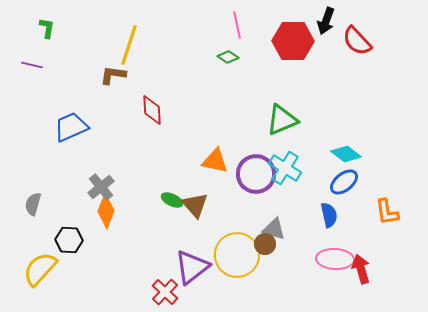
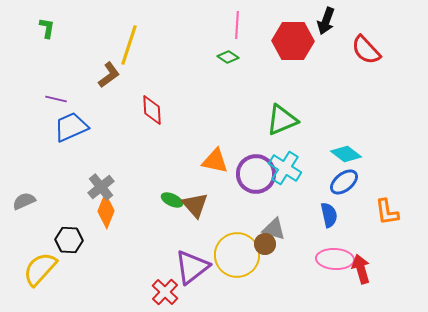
pink line: rotated 16 degrees clockwise
red semicircle: moved 9 px right, 9 px down
purple line: moved 24 px right, 34 px down
brown L-shape: moved 4 px left; rotated 136 degrees clockwise
gray semicircle: moved 9 px left, 3 px up; rotated 50 degrees clockwise
